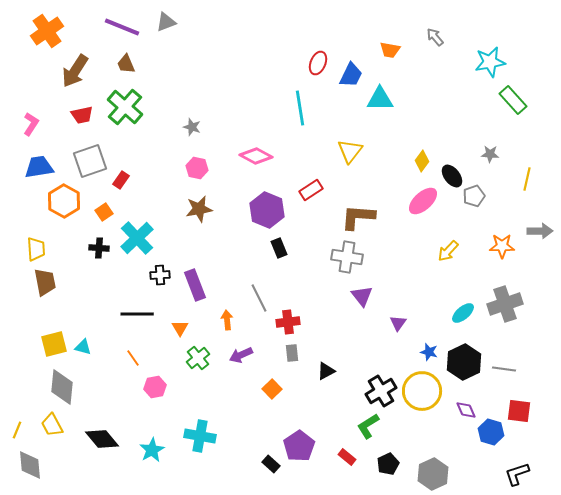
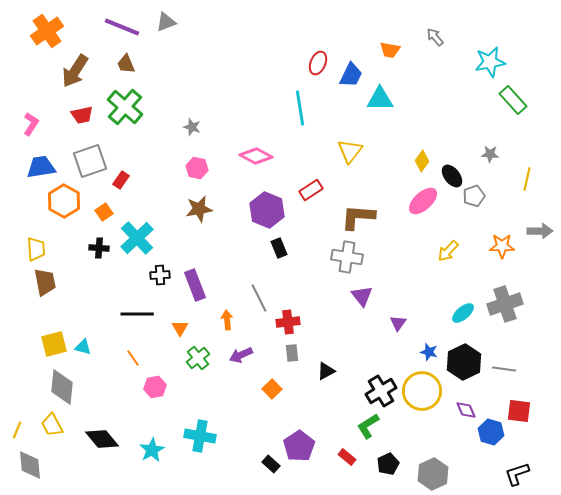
blue trapezoid at (39, 167): moved 2 px right
